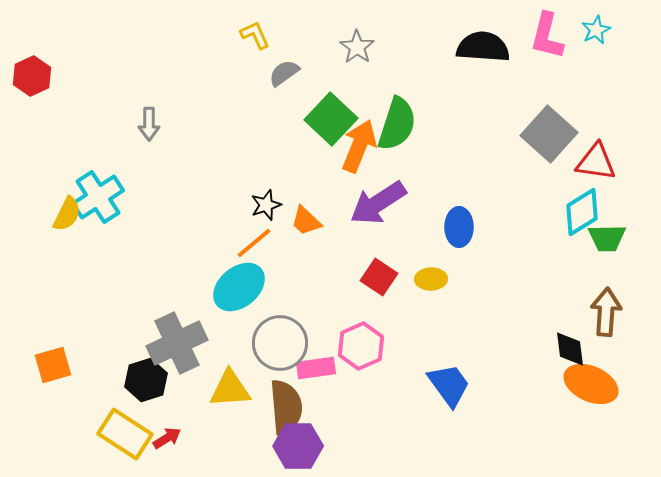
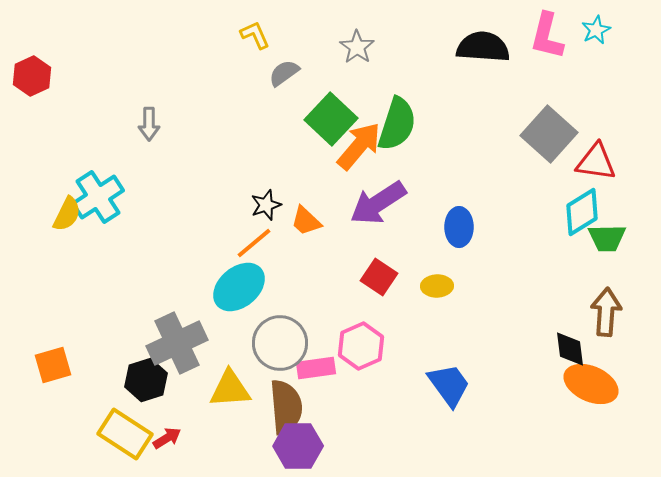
orange arrow: rotated 18 degrees clockwise
yellow ellipse: moved 6 px right, 7 px down
